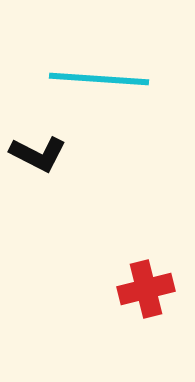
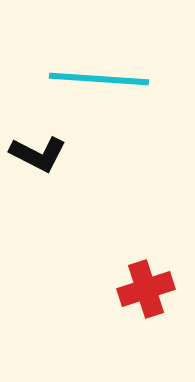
red cross: rotated 4 degrees counterclockwise
